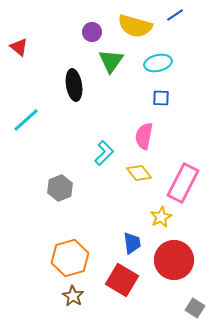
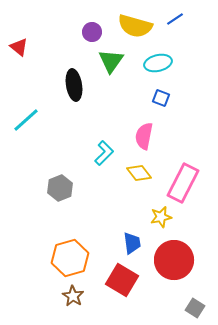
blue line: moved 4 px down
blue square: rotated 18 degrees clockwise
yellow star: rotated 15 degrees clockwise
